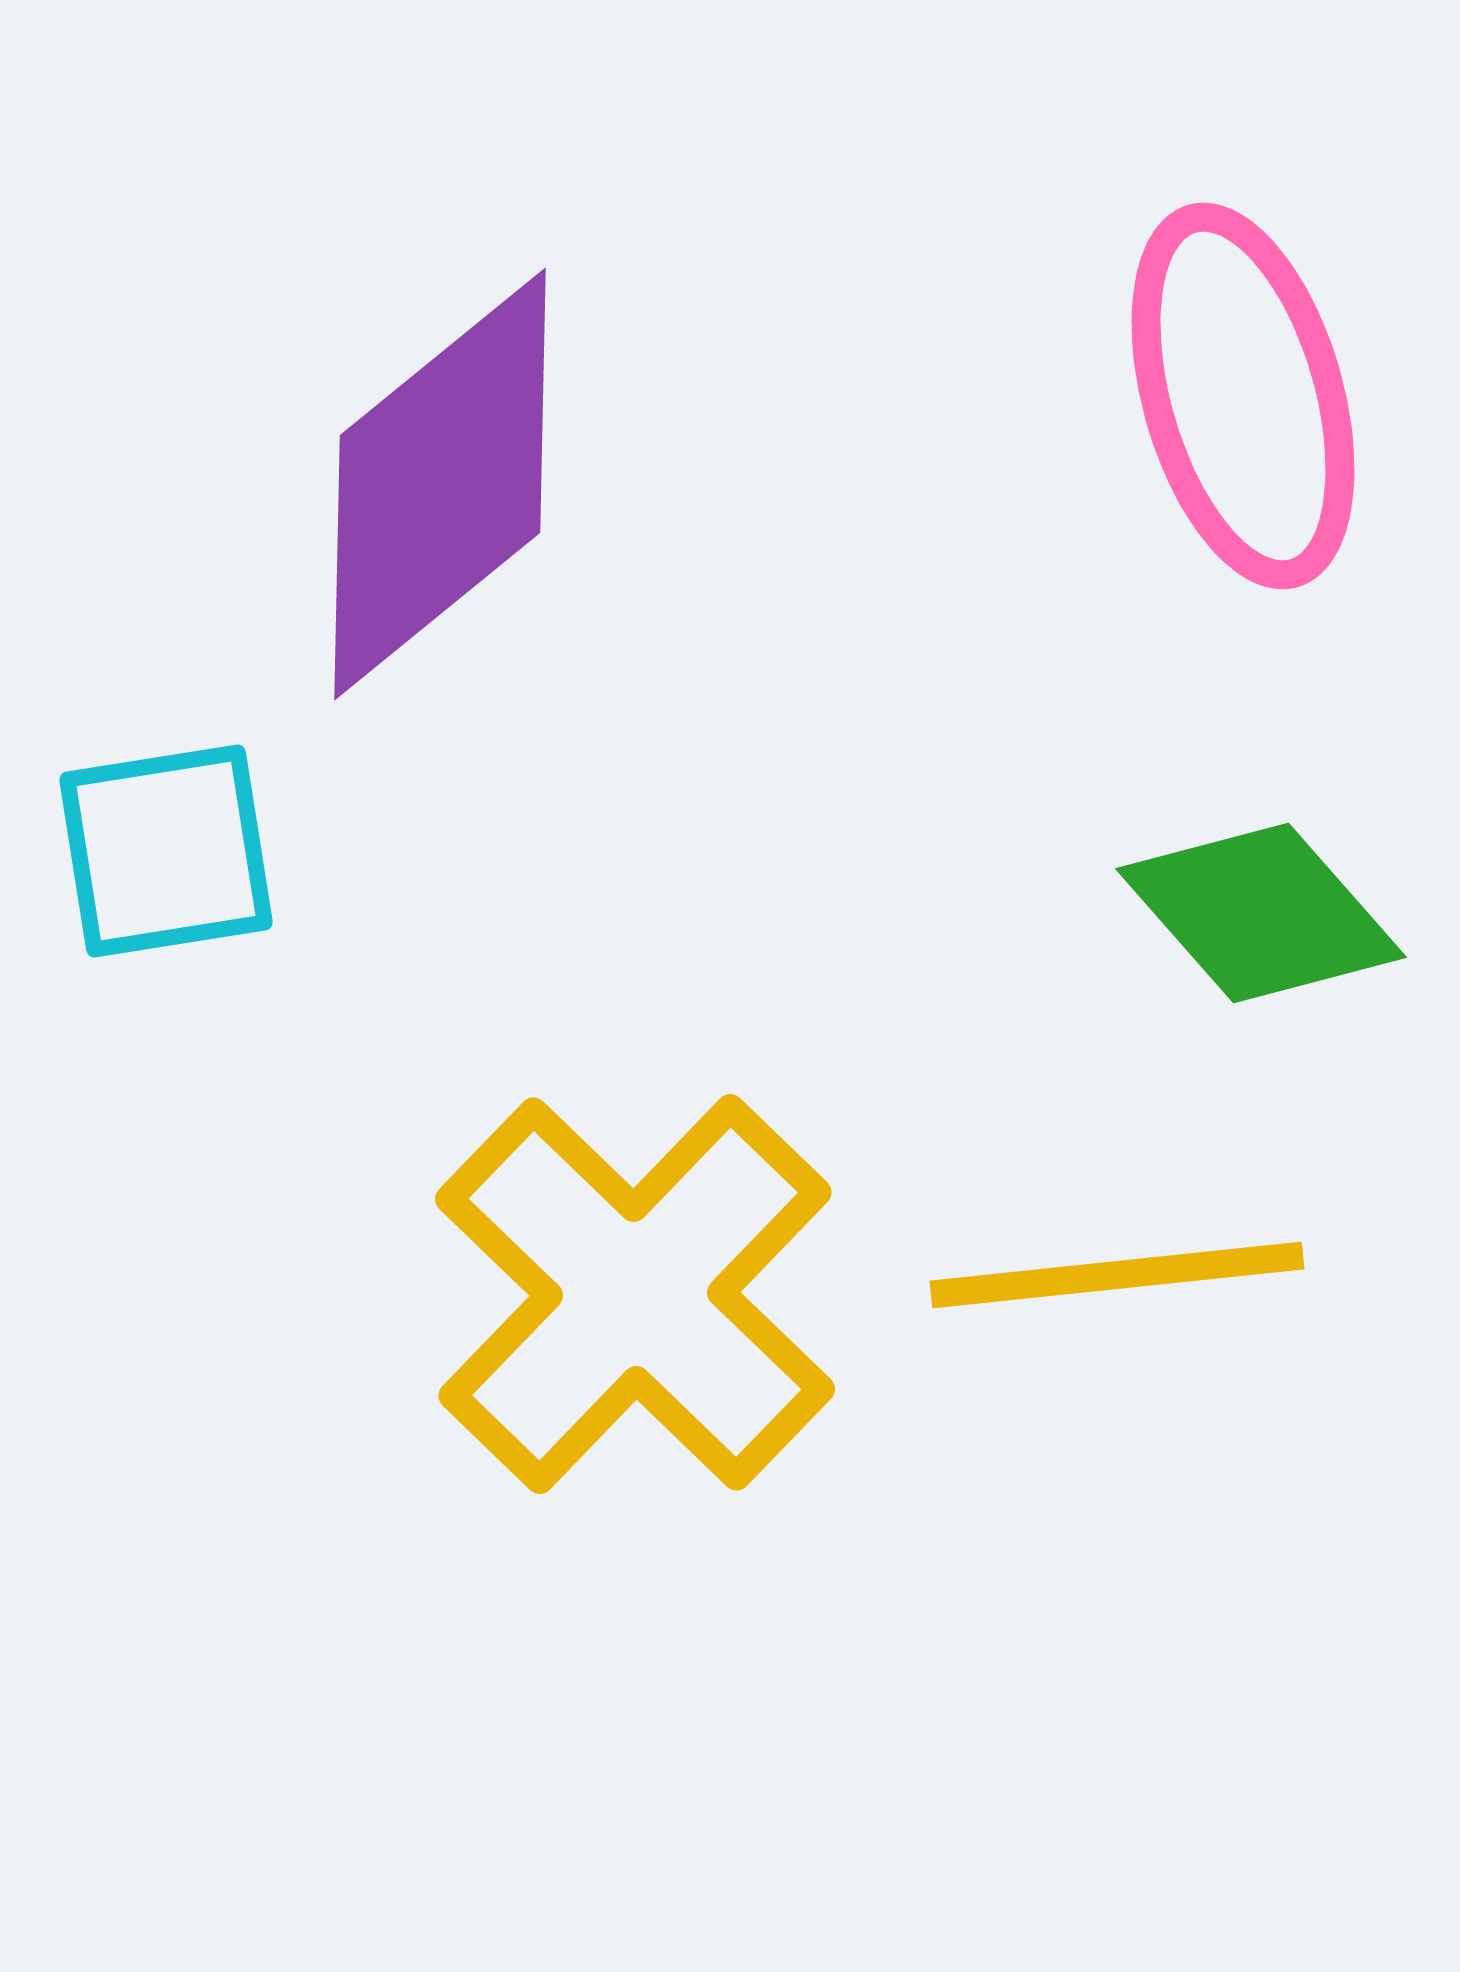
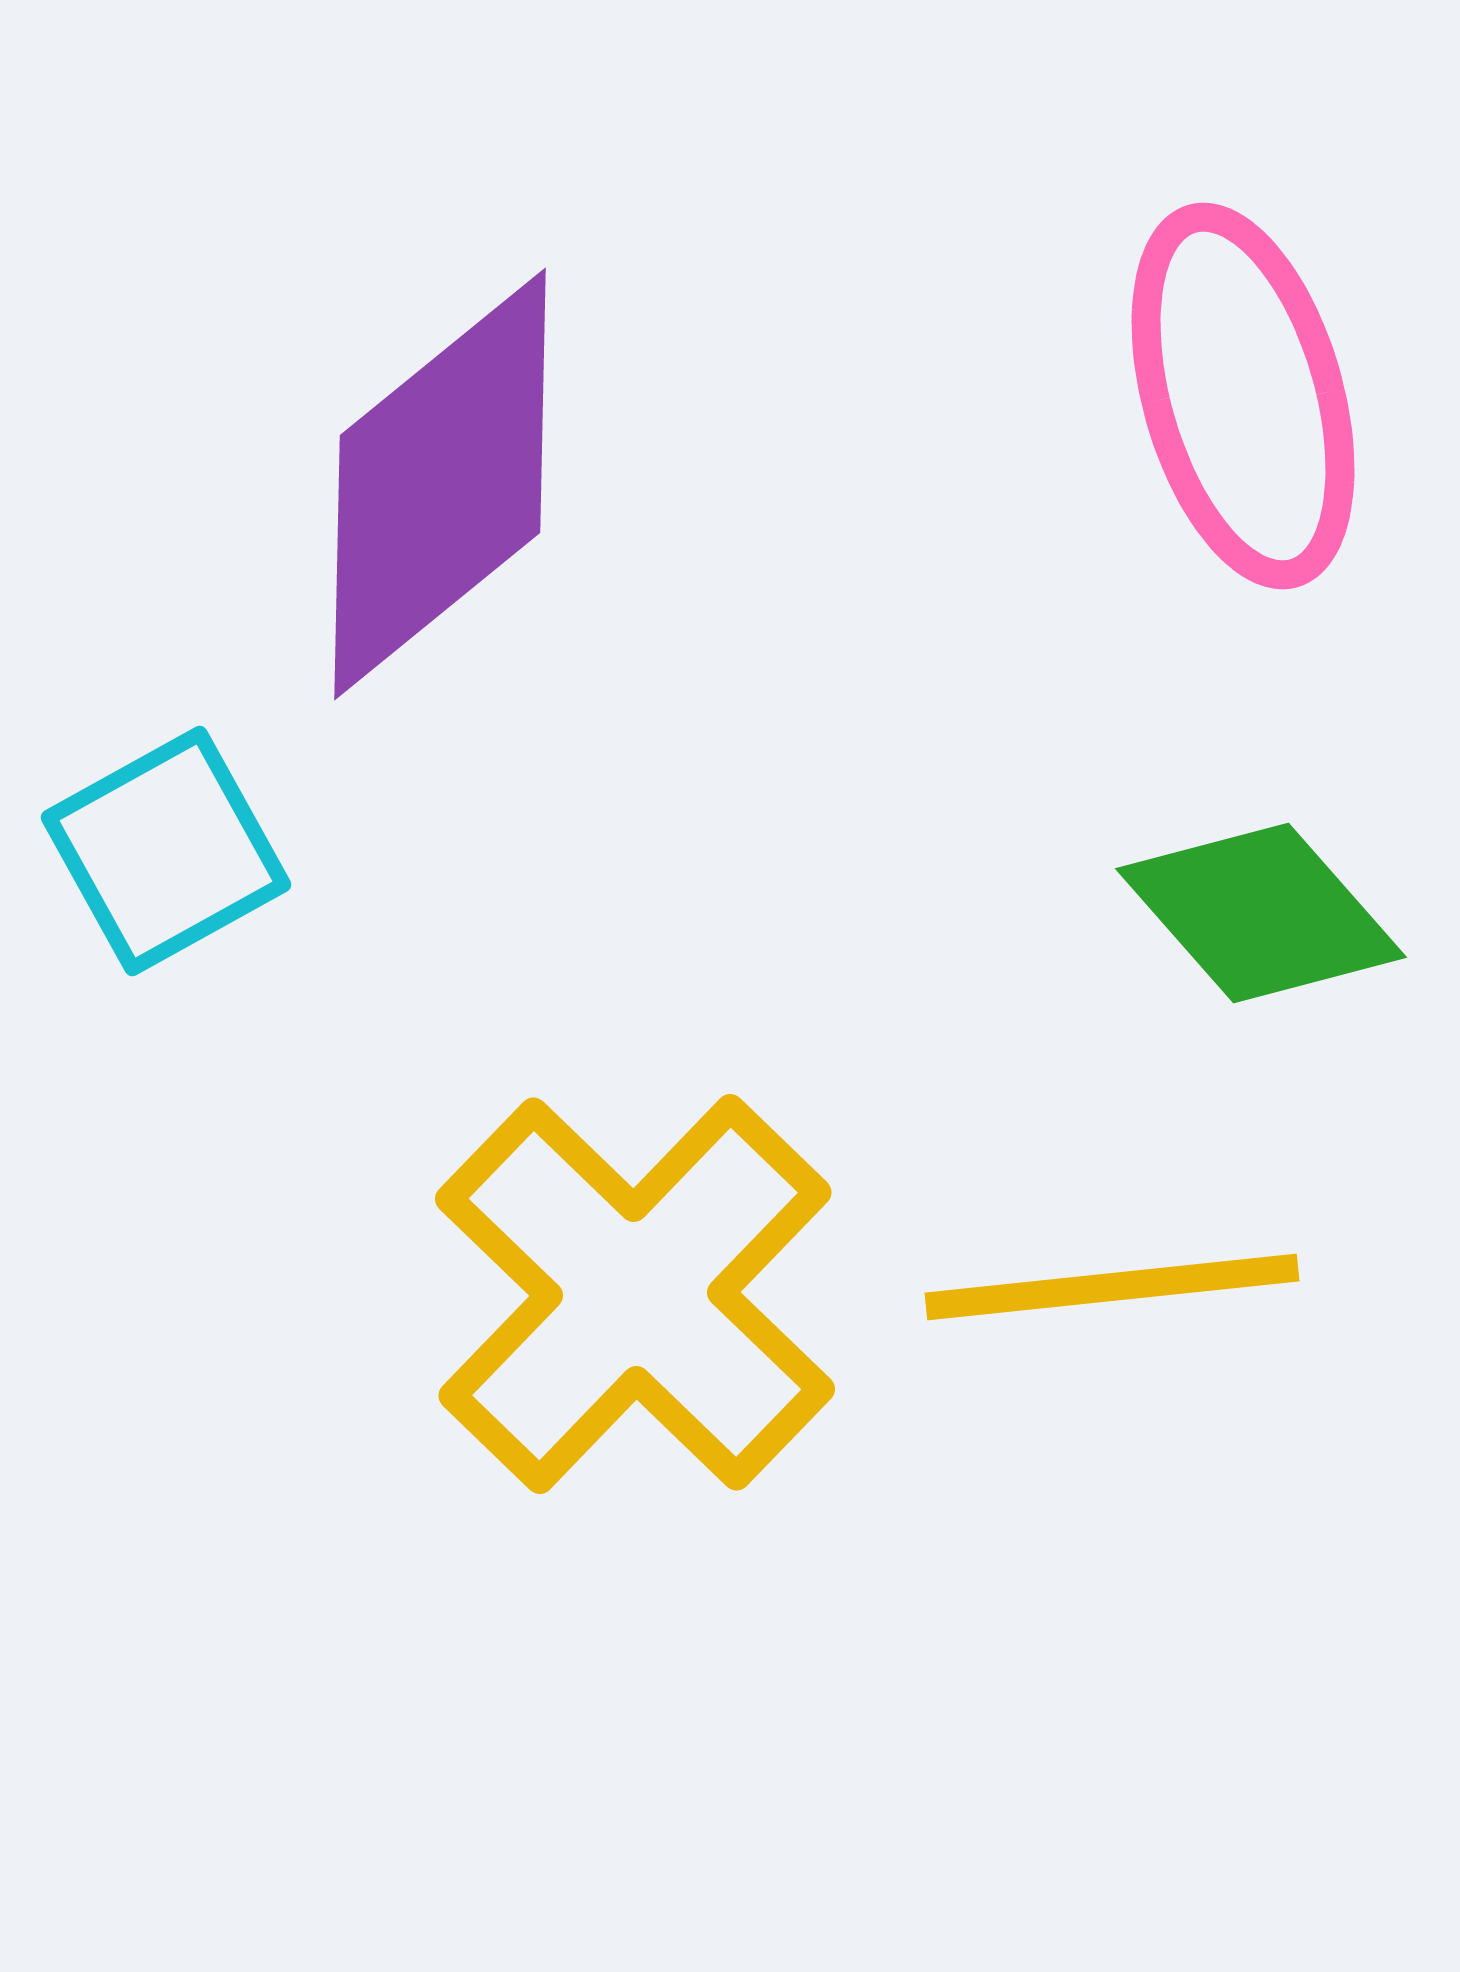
cyan square: rotated 20 degrees counterclockwise
yellow line: moved 5 px left, 12 px down
